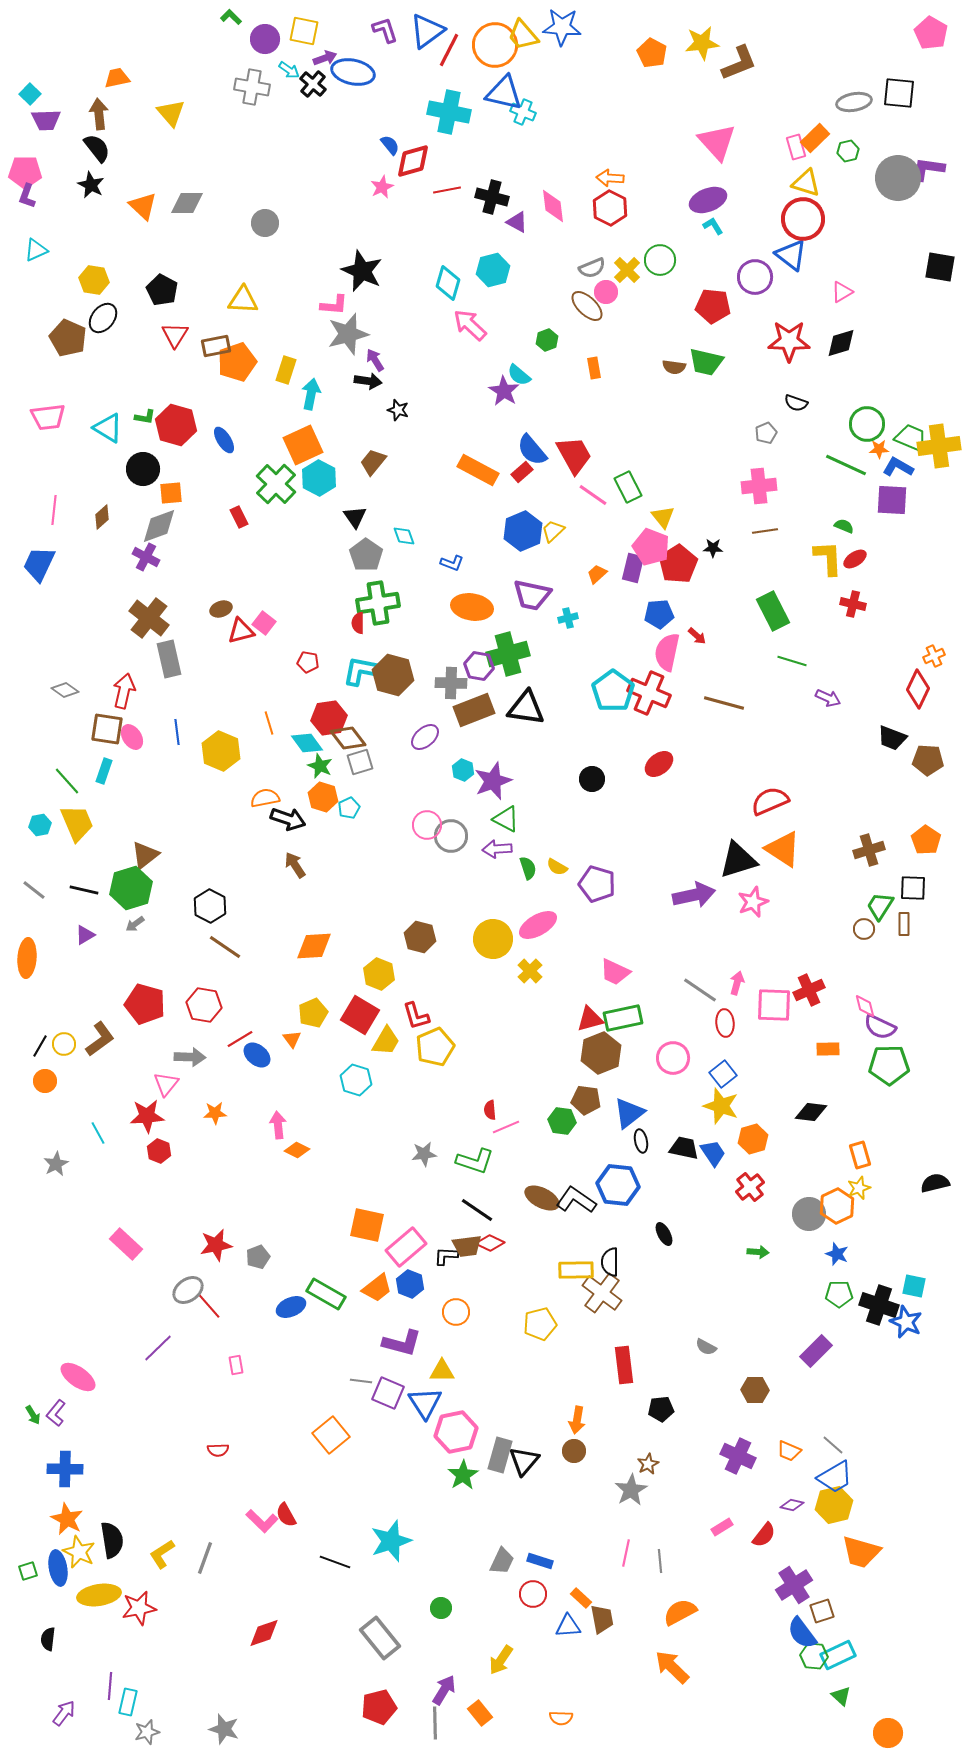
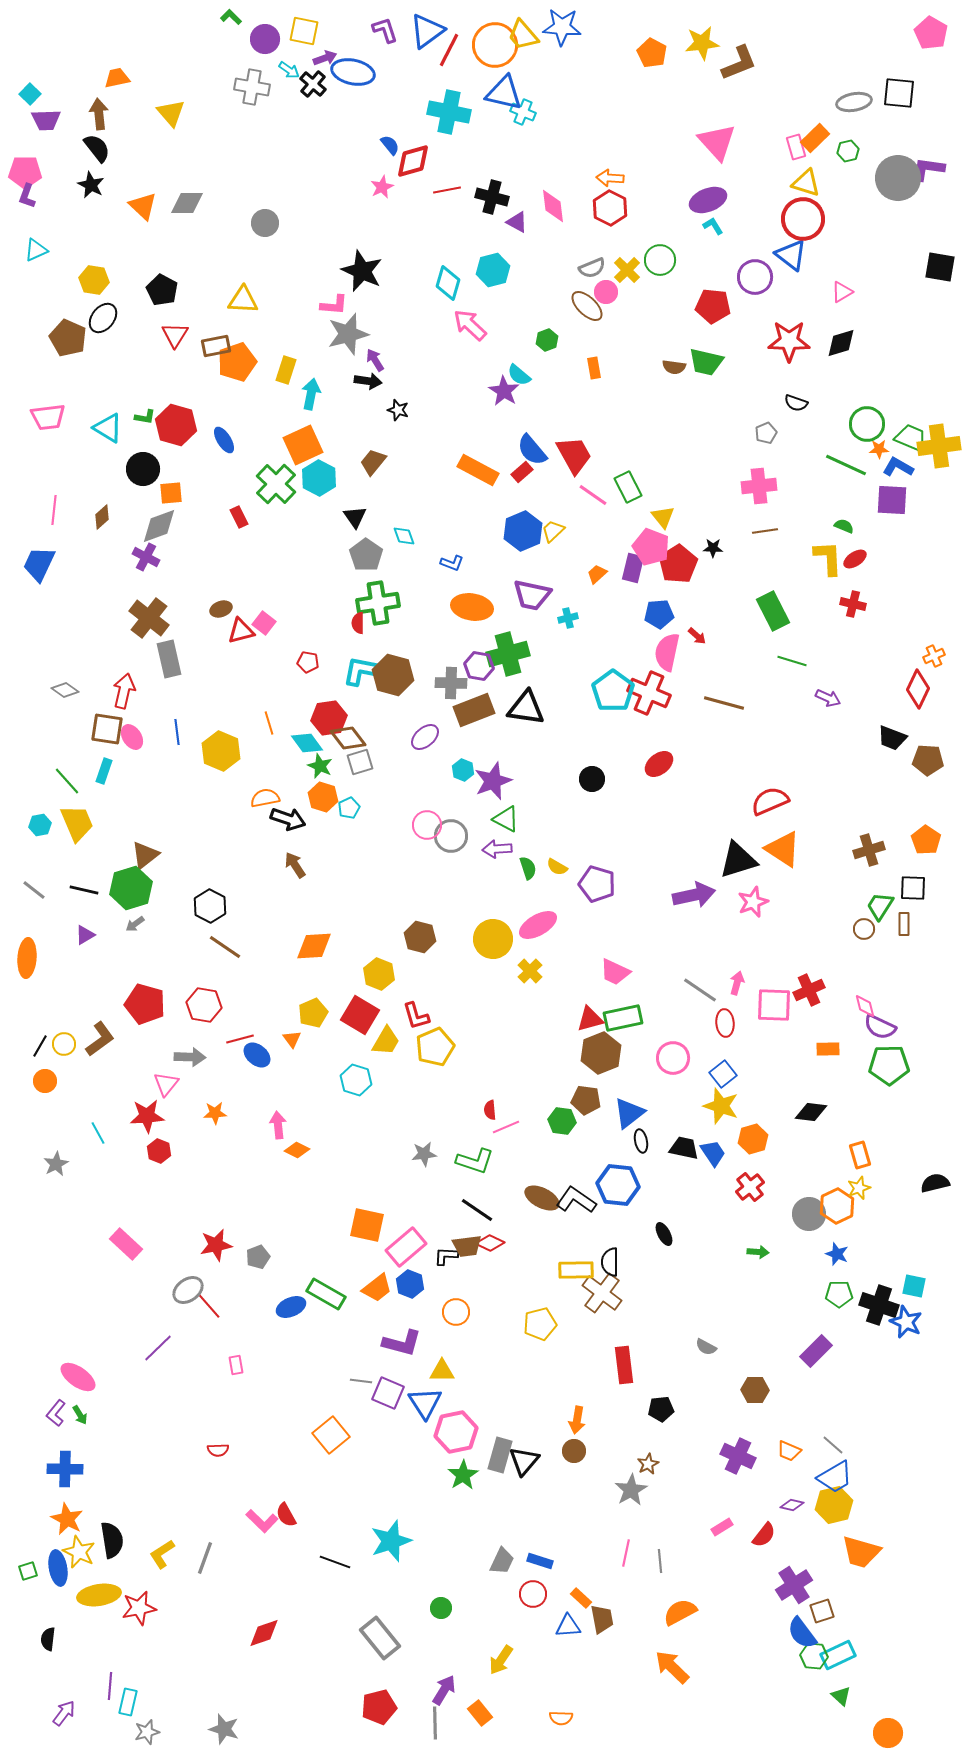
red line at (240, 1039): rotated 16 degrees clockwise
green arrow at (33, 1415): moved 47 px right
